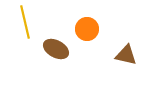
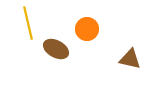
yellow line: moved 3 px right, 1 px down
brown triangle: moved 4 px right, 4 px down
